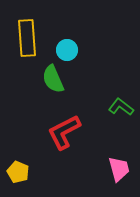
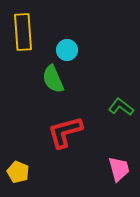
yellow rectangle: moved 4 px left, 6 px up
red L-shape: moved 1 px right; rotated 12 degrees clockwise
